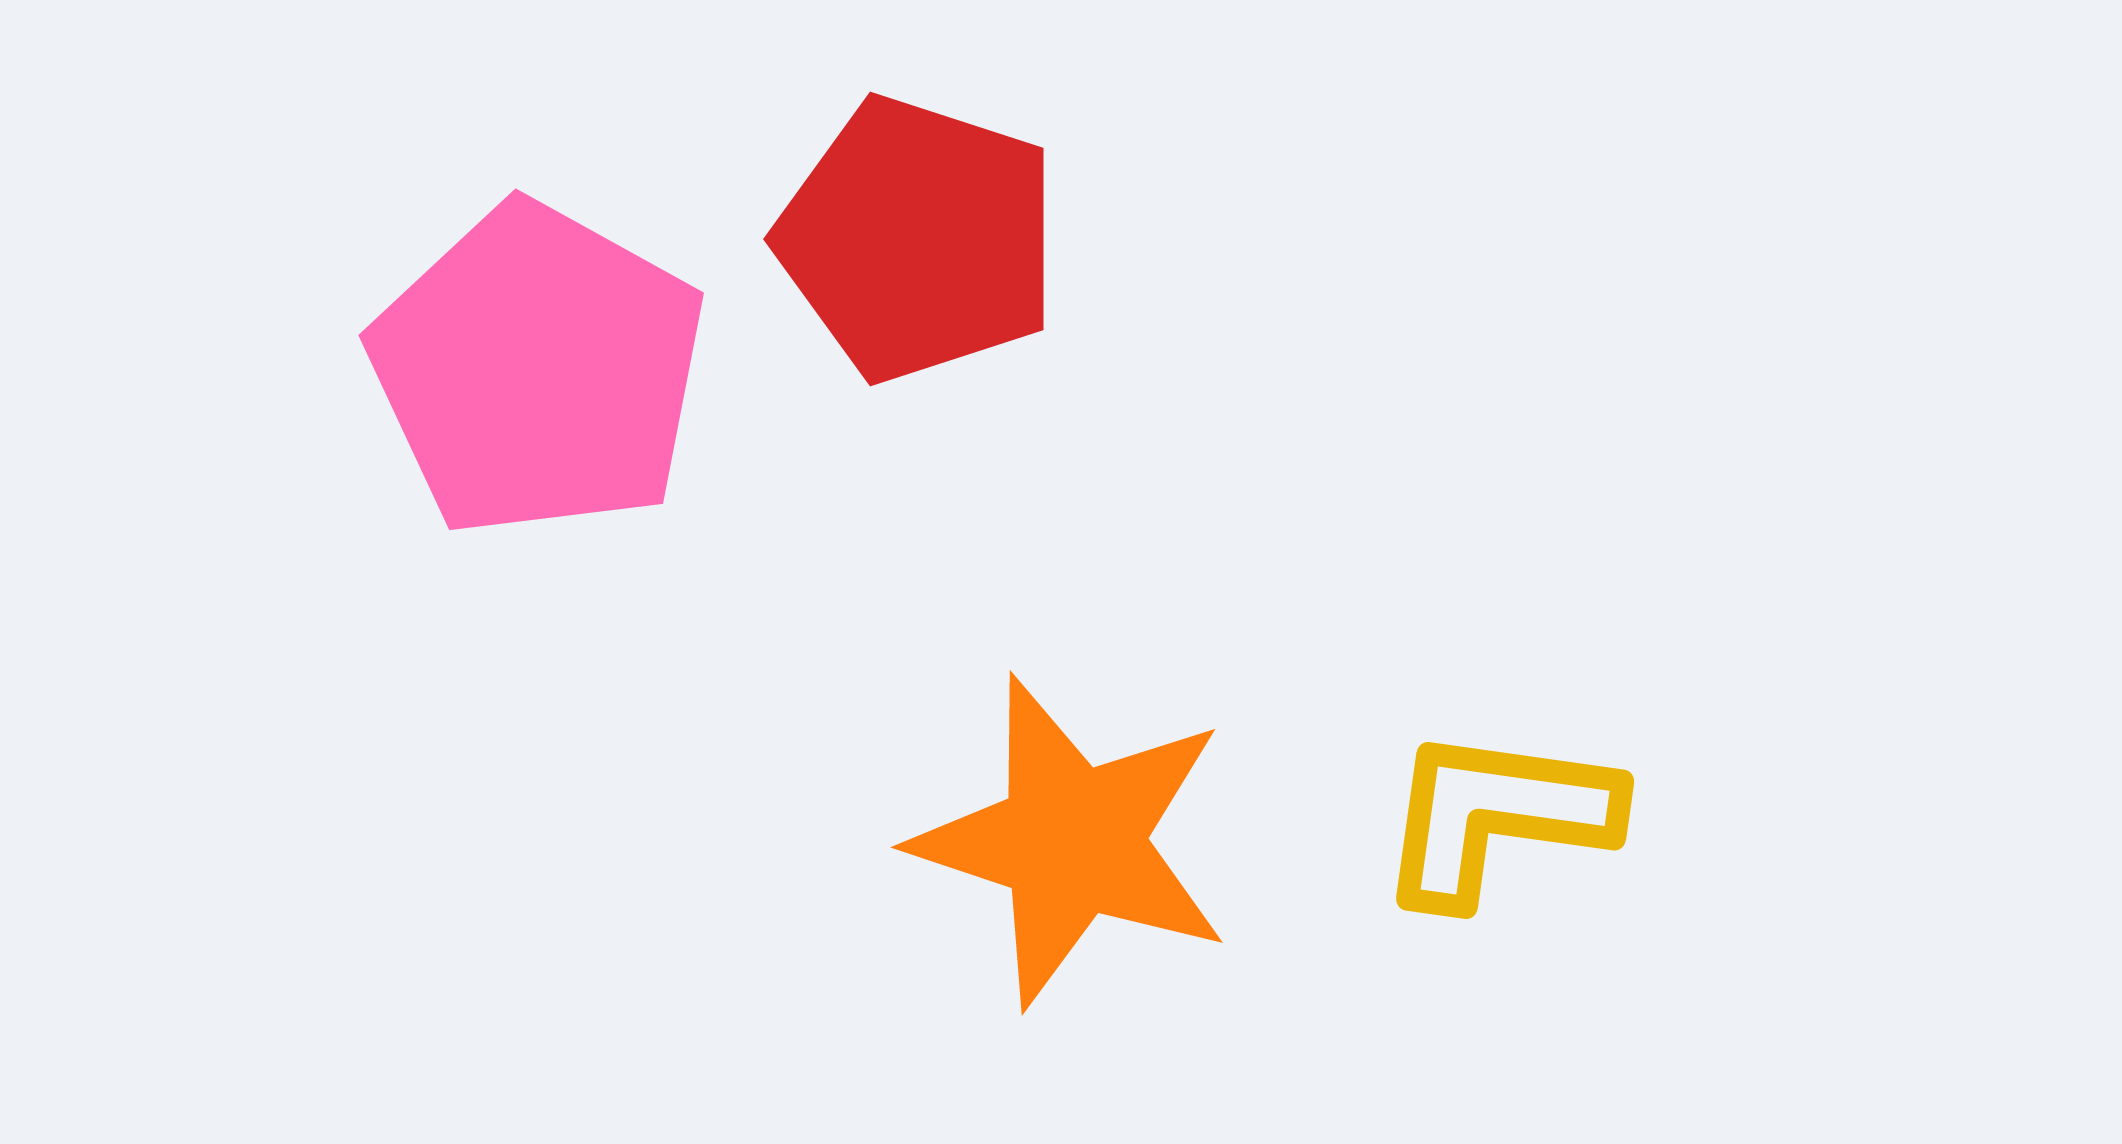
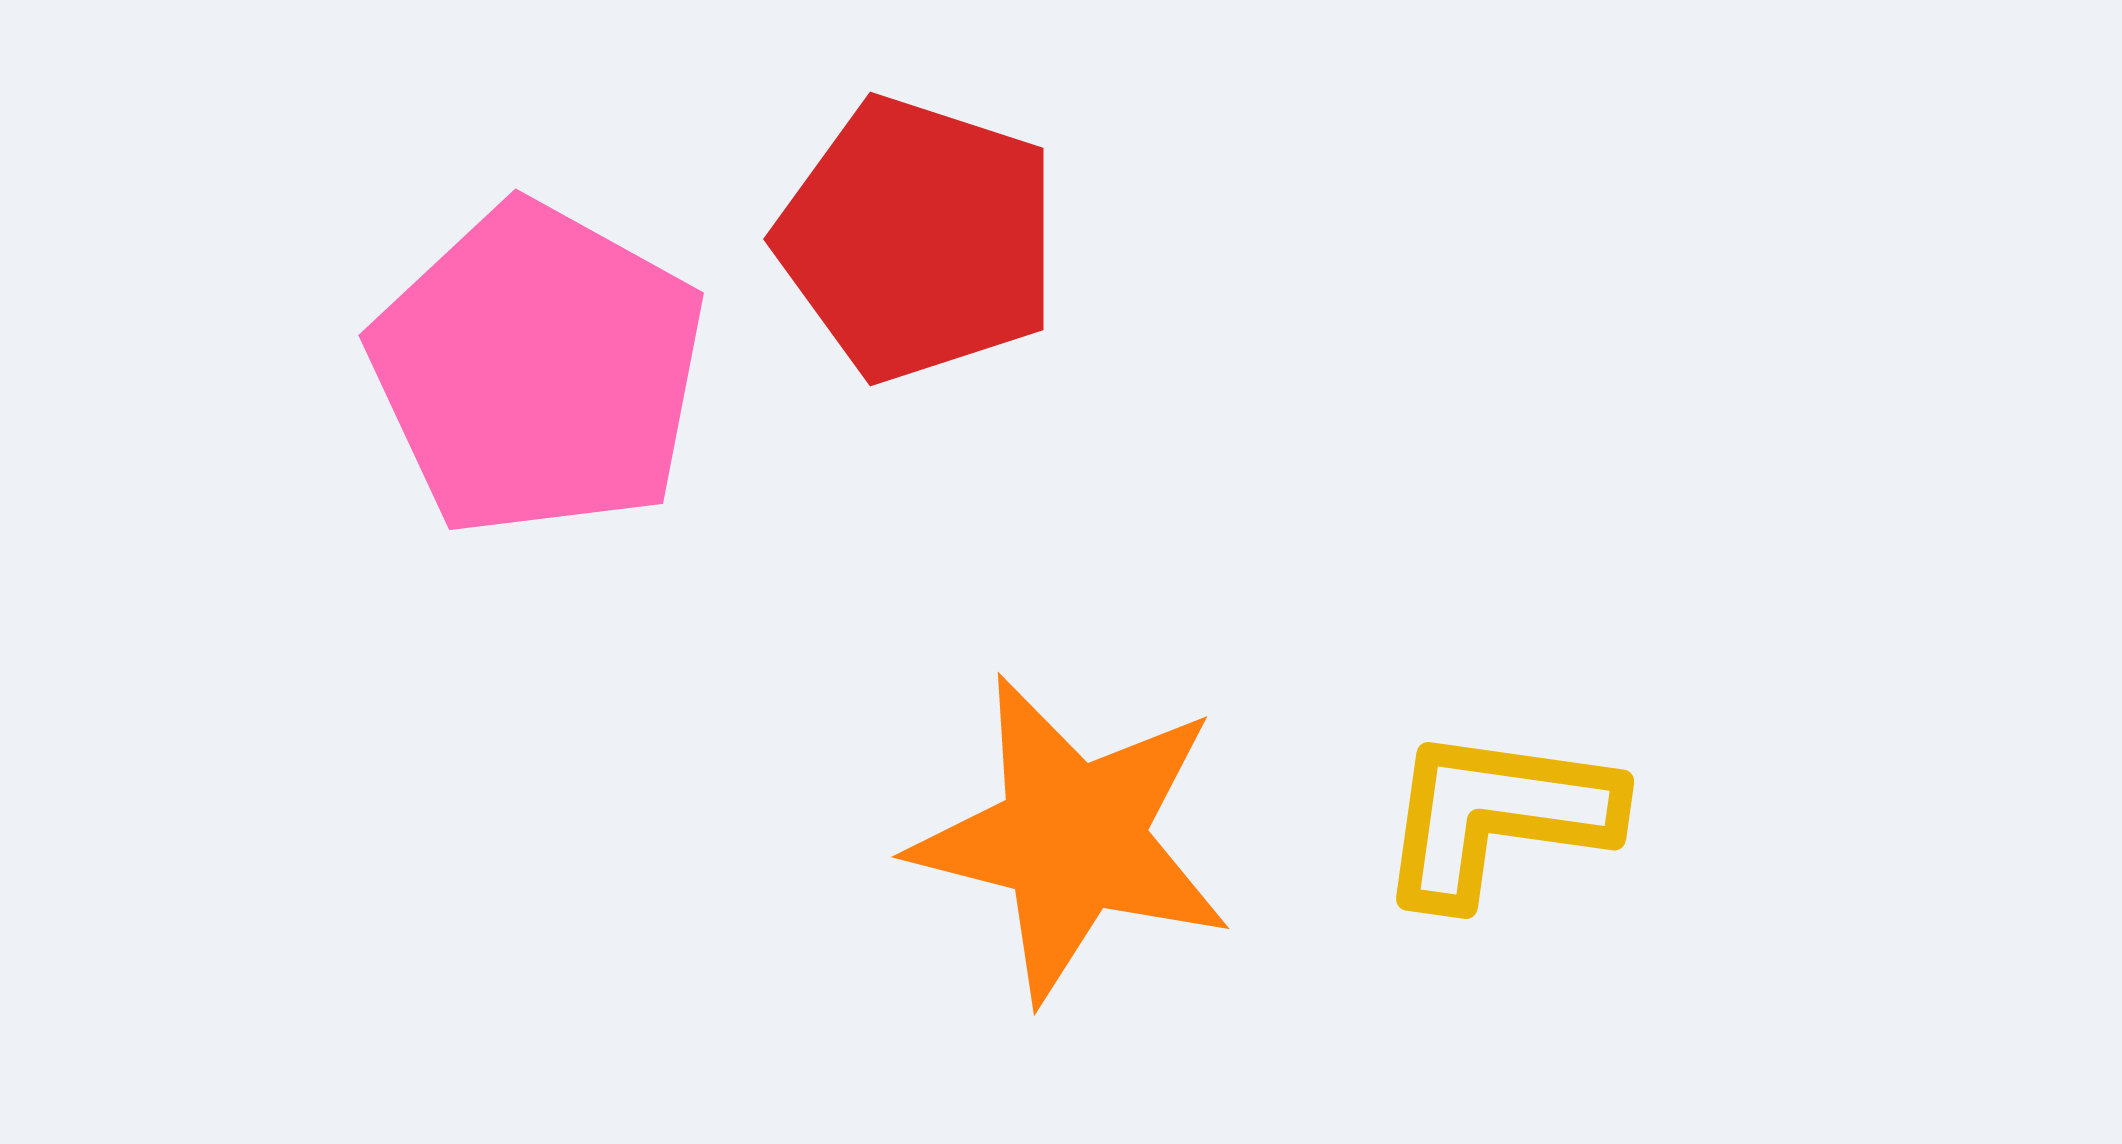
orange star: moved 3 px up; rotated 4 degrees counterclockwise
